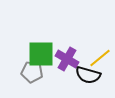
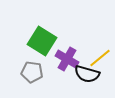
green square: moved 1 px right, 13 px up; rotated 32 degrees clockwise
black semicircle: moved 1 px left, 1 px up
